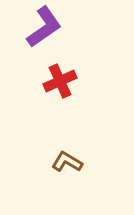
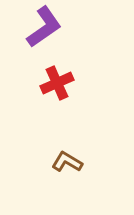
red cross: moved 3 px left, 2 px down
